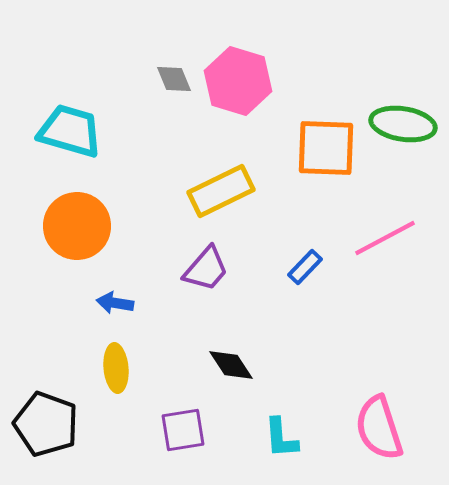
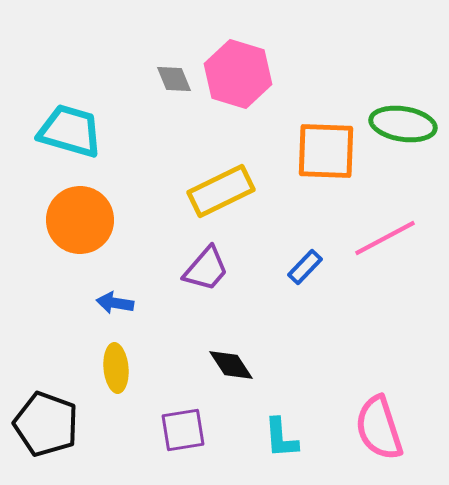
pink hexagon: moved 7 px up
orange square: moved 3 px down
orange circle: moved 3 px right, 6 px up
